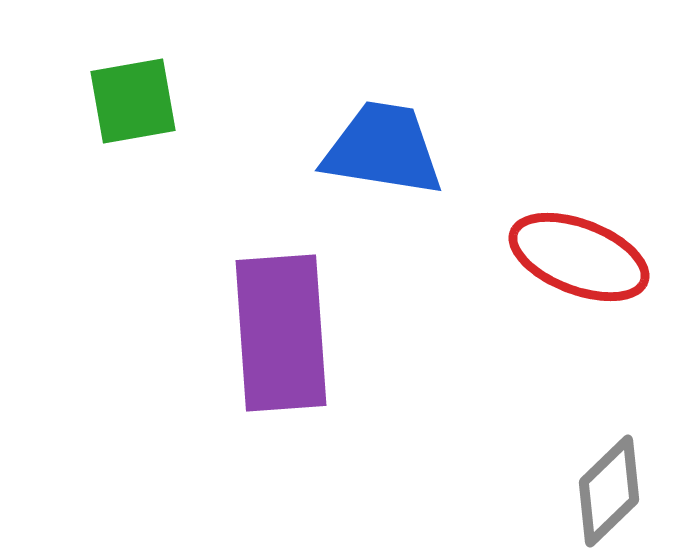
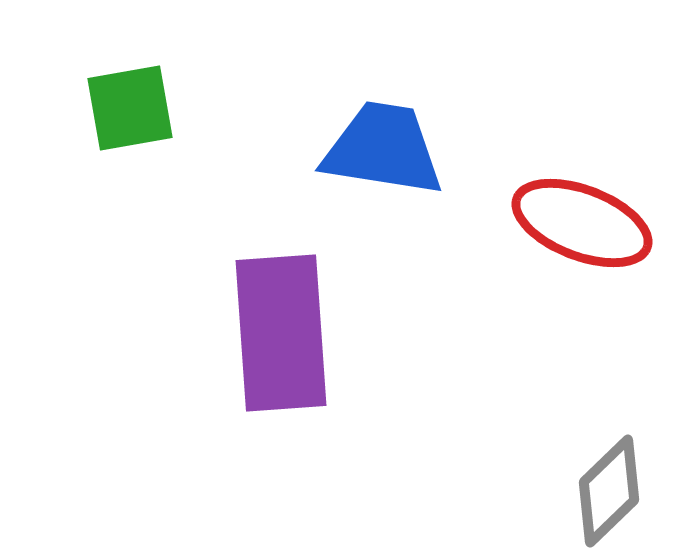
green square: moved 3 px left, 7 px down
red ellipse: moved 3 px right, 34 px up
